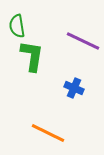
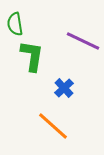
green semicircle: moved 2 px left, 2 px up
blue cross: moved 10 px left; rotated 24 degrees clockwise
orange line: moved 5 px right, 7 px up; rotated 16 degrees clockwise
